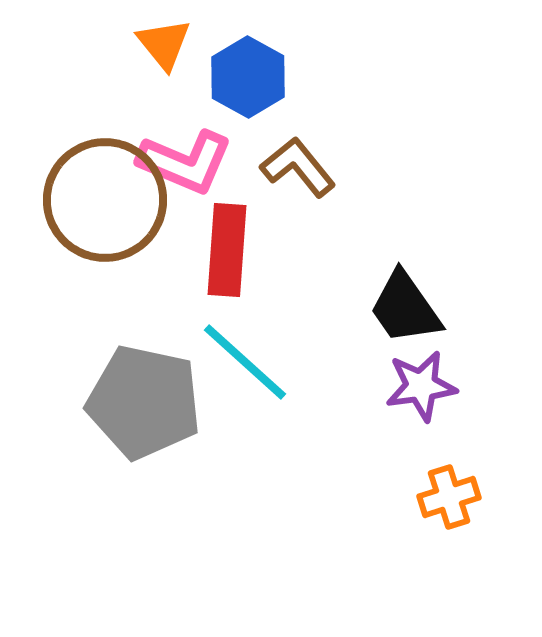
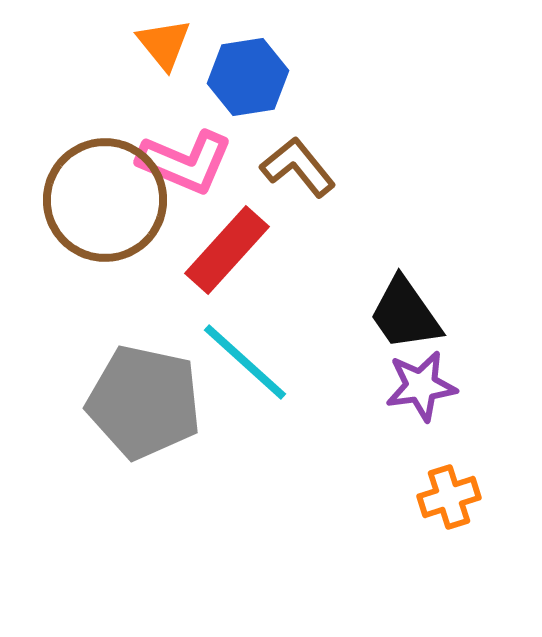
blue hexagon: rotated 22 degrees clockwise
red rectangle: rotated 38 degrees clockwise
black trapezoid: moved 6 px down
